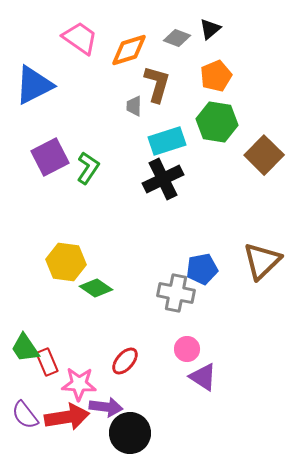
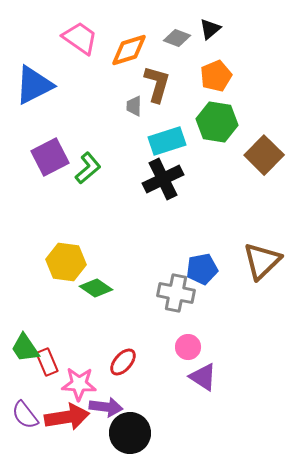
green L-shape: rotated 16 degrees clockwise
pink circle: moved 1 px right, 2 px up
red ellipse: moved 2 px left, 1 px down
